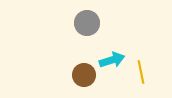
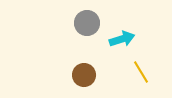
cyan arrow: moved 10 px right, 21 px up
yellow line: rotated 20 degrees counterclockwise
